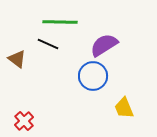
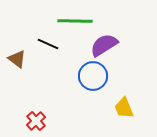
green line: moved 15 px right, 1 px up
red cross: moved 12 px right
